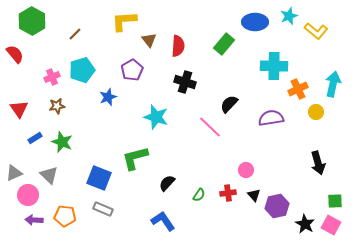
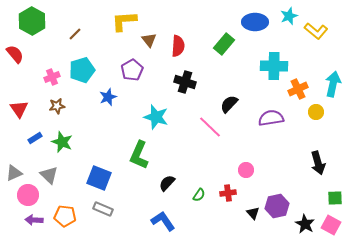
green L-shape at (135, 158): moved 4 px right, 3 px up; rotated 52 degrees counterclockwise
black triangle at (254, 195): moved 1 px left, 18 px down
green square at (335, 201): moved 3 px up
